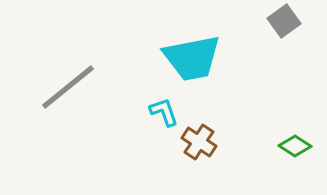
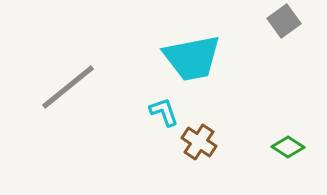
green diamond: moved 7 px left, 1 px down
